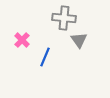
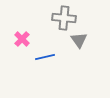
pink cross: moved 1 px up
blue line: rotated 54 degrees clockwise
